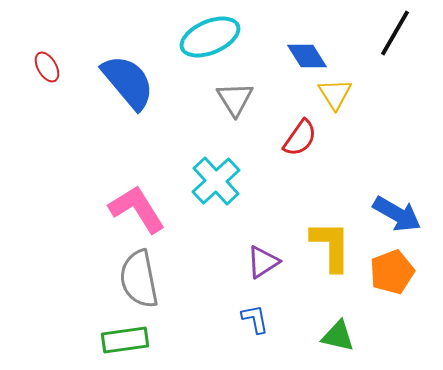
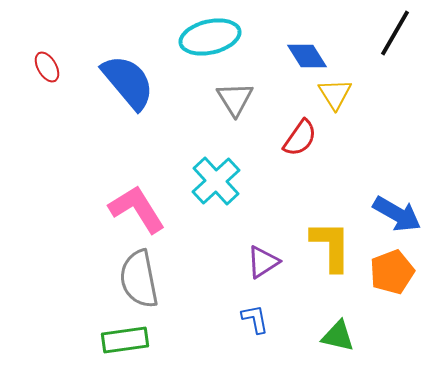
cyan ellipse: rotated 10 degrees clockwise
